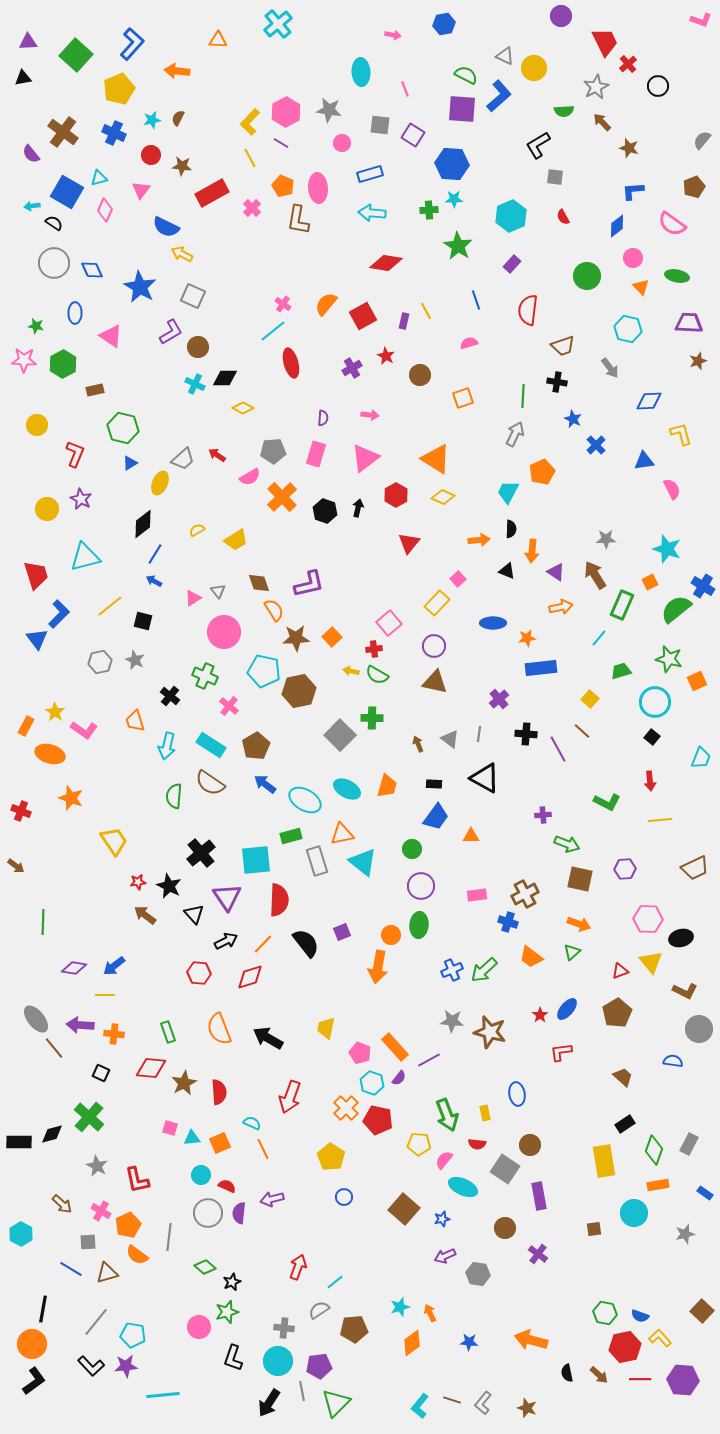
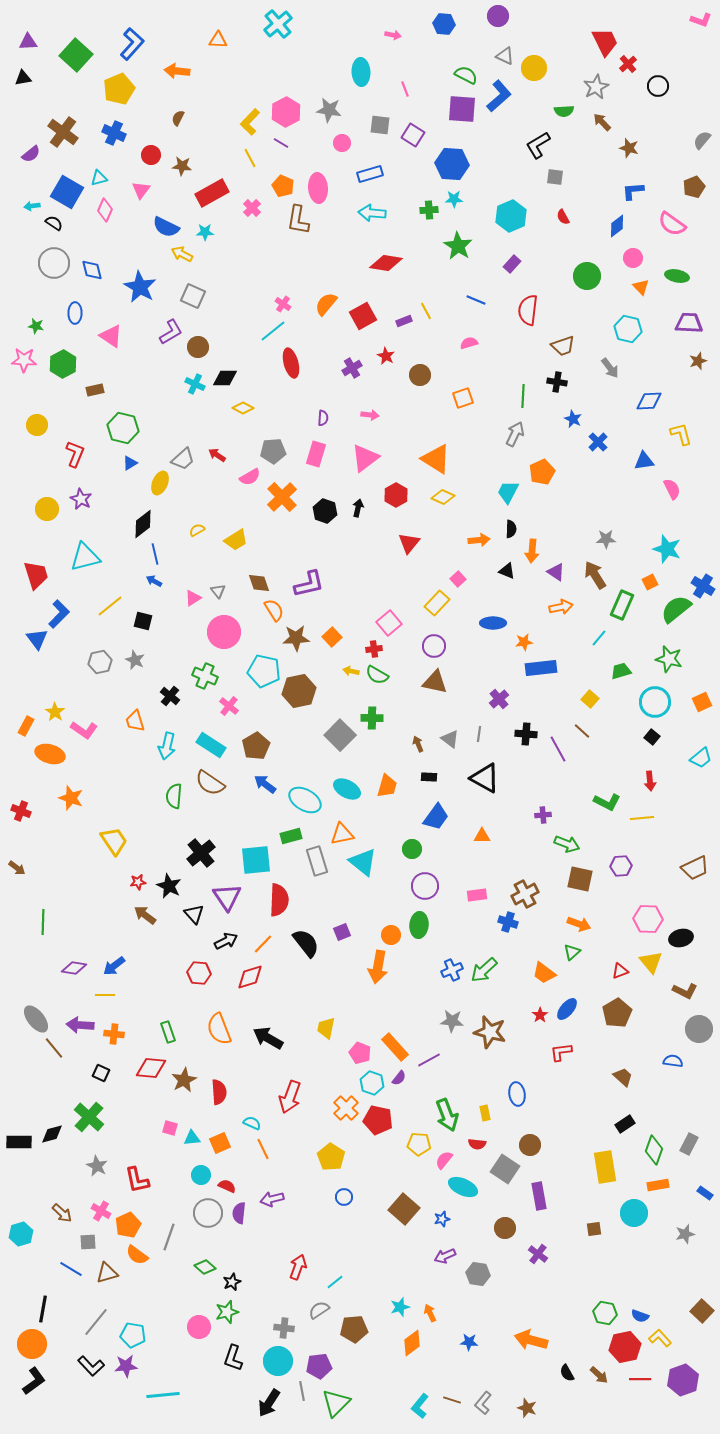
purple circle at (561, 16): moved 63 px left
blue hexagon at (444, 24): rotated 15 degrees clockwise
cyan star at (152, 120): moved 53 px right, 112 px down; rotated 12 degrees clockwise
purple semicircle at (31, 154): rotated 90 degrees counterclockwise
blue diamond at (92, 270): rotated 10 degrees clockwise
blue line at (476, 300): rotated 48 degrees counterclockwise
purple rectangle at (404, 321): rotated 56 degrees clockwise
blue cross at (596, 445): moved 2 px right, 3 px up
blue line at (155, 554): rotated 45 degrees counterclockwise
orange star at (527, 638): moved 3 px left, 4 px down
orange square at (697, 681): moved 5 px right, 21 px down
cyan trapezoid at (701, 758): rotated 30 degrees clockwise
black rectangle at (434, 784): moved 5 px left, 7 px up
yellow line at (660, 820): moved 18 px left, 2 px up
orange triangle at (471, 836): moved 11 px right
brown arrow at (16, 866): moved 1 px right, 2 px down
purple hexagon at (625, 869): moved 4 px left, 3 px up
purple circle at (421, 886): moved 4 px right
orange trapezoid at (531, 957): moved 13 px right, 16 px down
brown star at (184, 1083): moved 3 px up
yellow rectangle at (604, 1161): moved 1 px right, 6 px down
brown arrow at (62, 1204): moved 9 px down
cyan hexagon at (21, 1234): rotated 15 degrees clockwise
gray line at (169, 1237): rotated 12 degrees clockwise
black semicircle at (567, 1373): rotated 18 degrees counterclockwise
purple hexagon at (683, 1380): rotated 24 degrees counterclockwise
